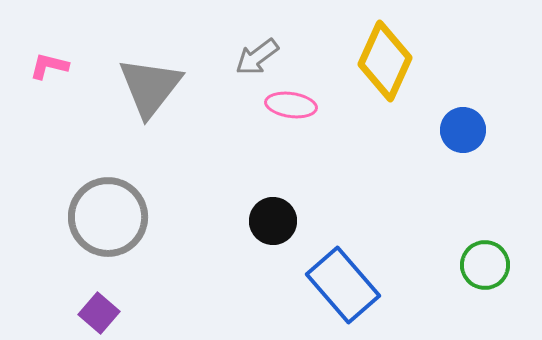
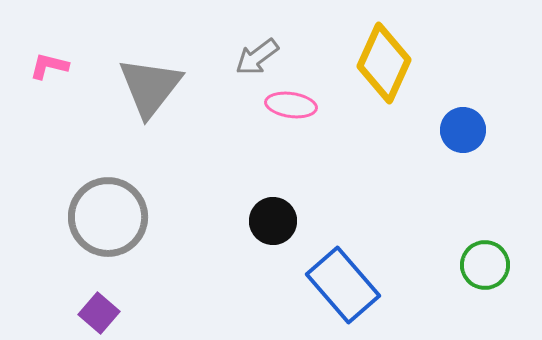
yellow diamond: moved 1 px left, 2 px down
